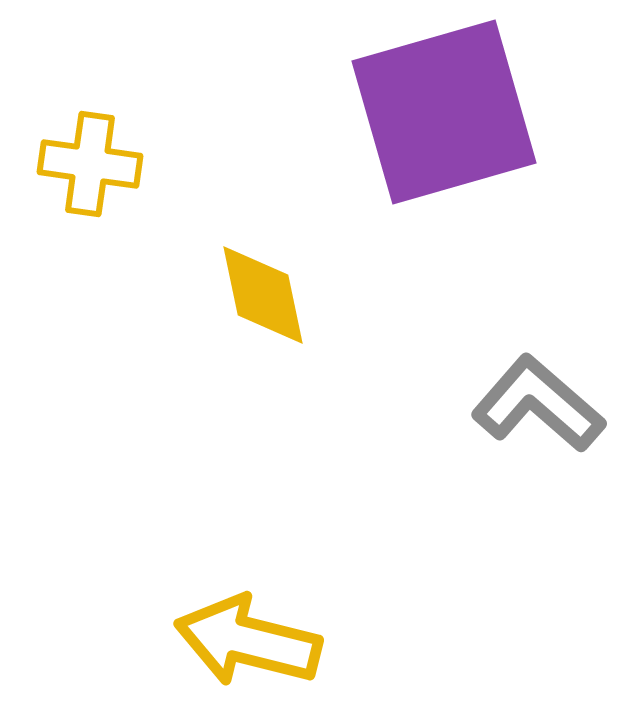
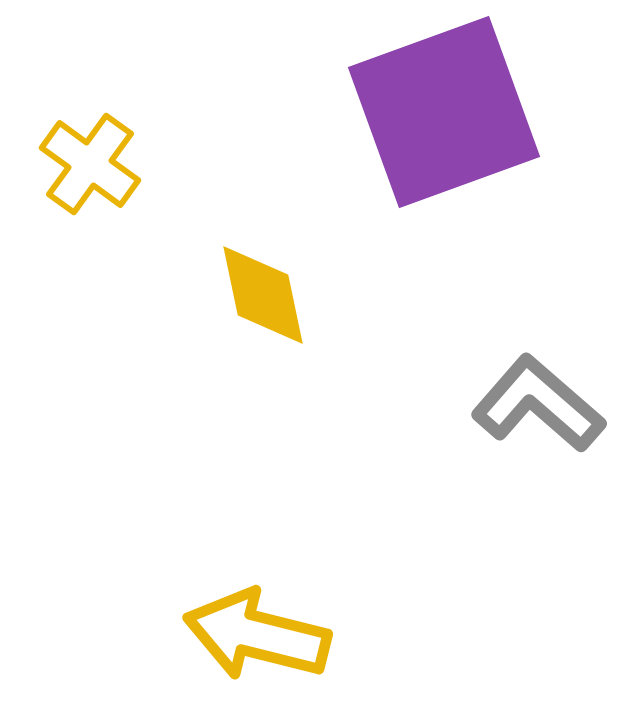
purple square: rotated 4 degrees counterclockwise
yellow cross: rotated 28 degrees clockwise
yellow arrow: moved 9 px right, 6 px up
